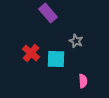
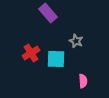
red cross: rotated 18 degrees clockwise
